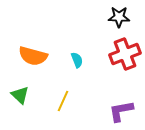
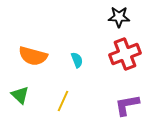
purple L-shape: moved 6 px right, 6 px up
